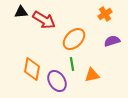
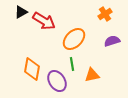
black triangle: rotated 24 degrees counterclockwise
red arrow: moved 1 px down
